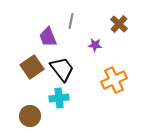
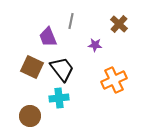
brown square: rotated 30 degrees counterclockwise
